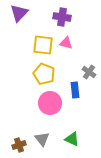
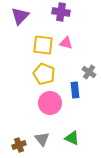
purple triangle: moved 1 px right, 3 px down
purple cross: moved 1 px left, 5 px up
green triangle: moved 1 px up
